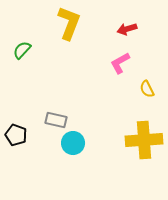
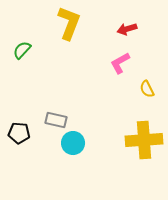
black pentagon: moved 3 px right, 2 px up; rotated 15 degrees counterclockwise
